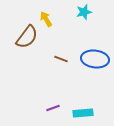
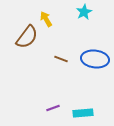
cyan star: rotated 14 degrees counterclockwise
